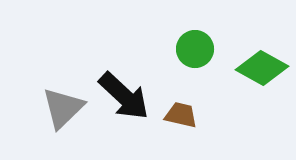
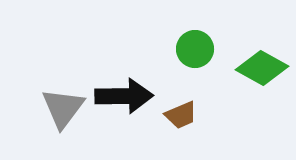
black arrow: rotated 44 degrees counterclockwise
gray triangle: rotated 9 degrees counterclockwise
brown trapezoid: rotated 144 degrees clockwise
